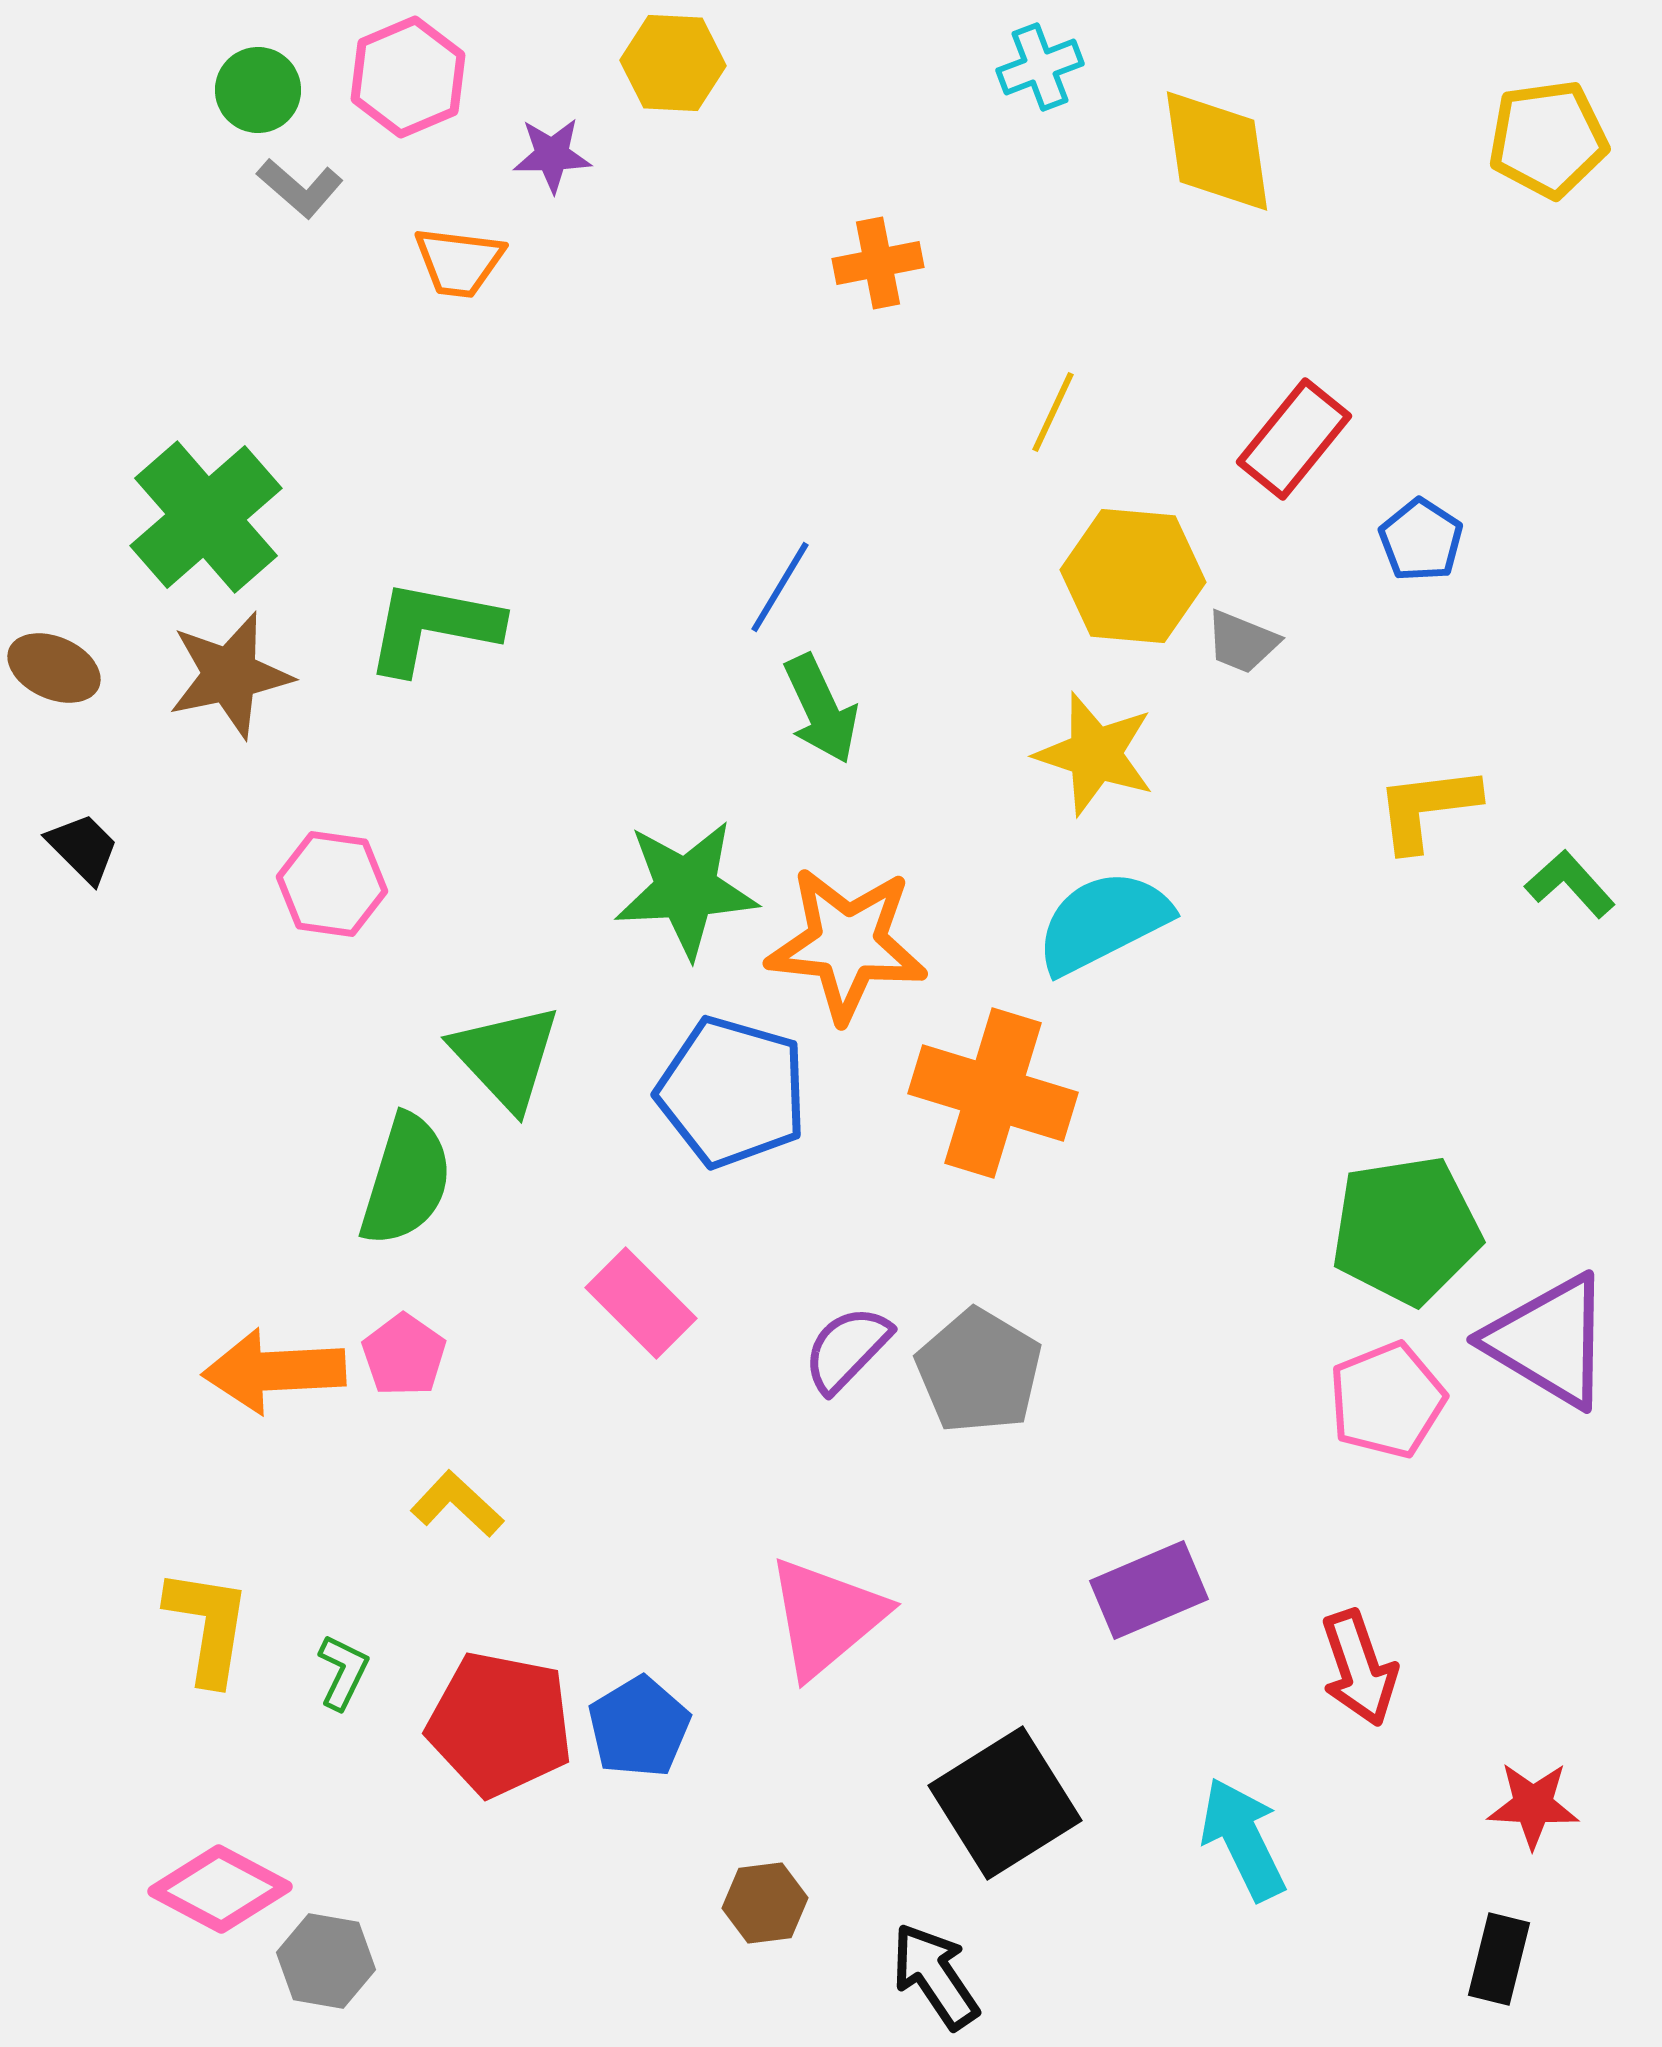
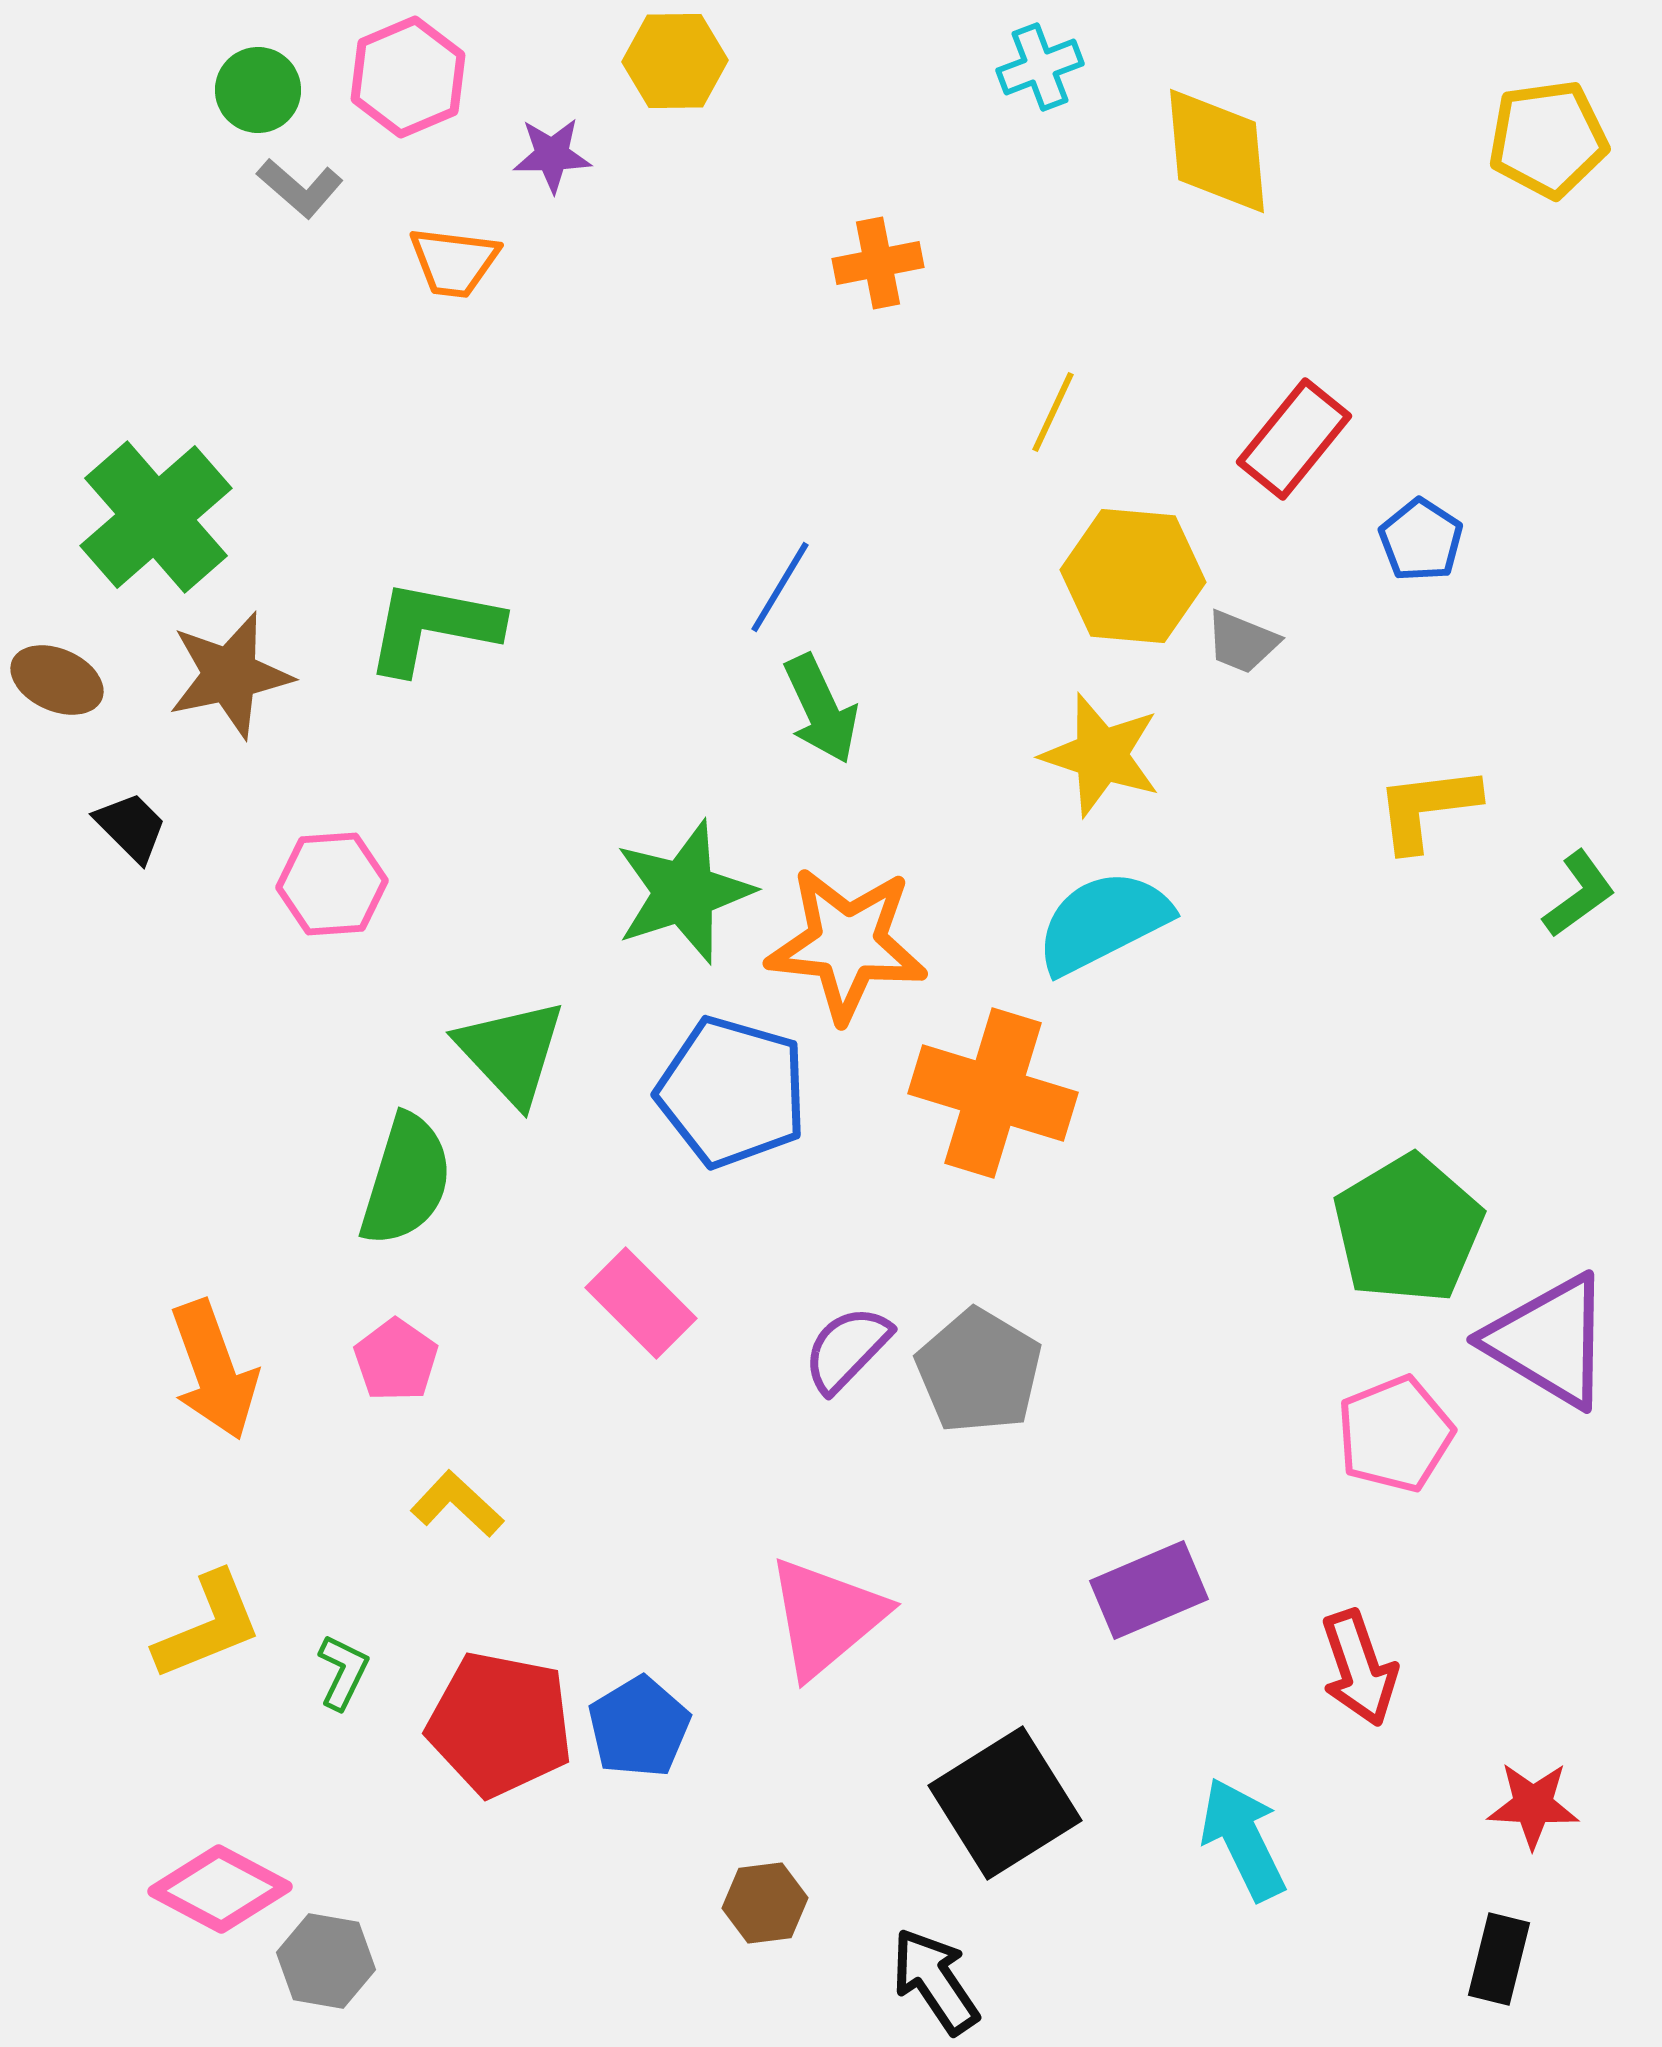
yellow hexagon at (673, 63): moved 2 px right, 2 px up; rotated 4 degrees counterclockwise
yellow diamond at (1217, 151): rotated 3 degrees clockwise
orange trapezoid at (459, 262): moved 5 px left
green cross at (206, 517): moved 50 px left
brown ellipse at (54, 668): moved 3 px right, 12 px down
yellow star at (1095, 754): moved 6 px right, 1 px down
black trapezoid at (83, 848): moved 48 px right, 21 px up
pink hexagon at (332, 884): rotated 12 degrees counterclockwise
green L-shape at (1570, 884): moved 9 px right, 10 px down; rotated 96 degrees clockwise
green star at (686, 889): moved 2 px left, 3 px down; rotated 15 degrees counterclockwise
green triangle at (506, 1057): moved 5 px right, 5 px up
green pentagon at (1406, 1230): moved 2 px right, 1 px up; rotated 22 degrees counterclockwise
pink pentagon at (404, 1355): moved 8 px left, 5 px down
orange arrow at (274, 1371): moved 60 px left, 1 px up; rotated 107 degrees counterclockwise
pink pentagon at (1387, 1400): moved 8 px right, 34 px down
yellow L-shape at (208, 1626): rotated 59 degrees clockwise
black arrow at (935, 1976): moved 5 px down
